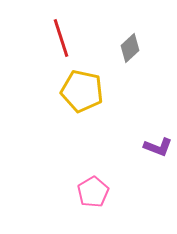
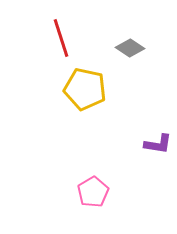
gray diamond: rotated 76 degrees clockwise
yellow pentagon: moved 3 px right, 2 px up
purple L-shape: moved 3 px up; rotated 12 degrees counterclockwise
